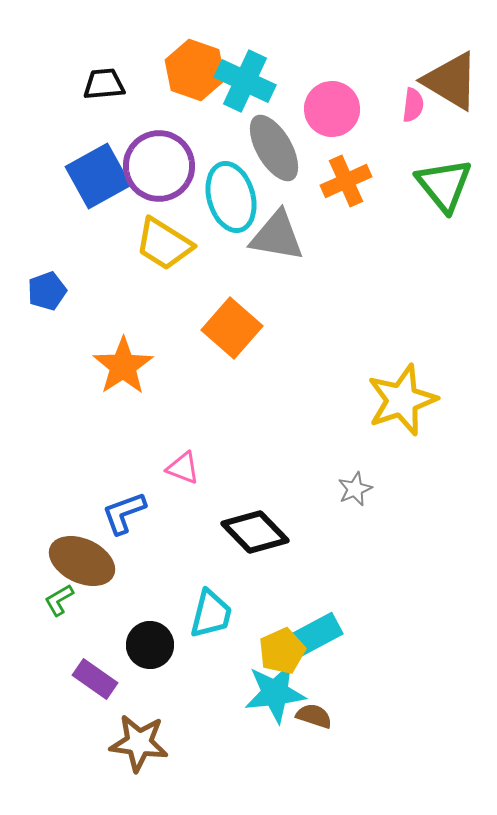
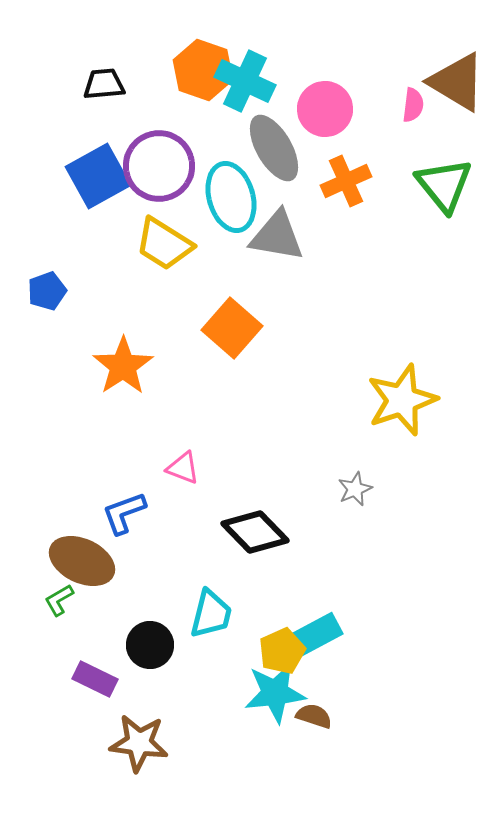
orange hexagon: moved 8 px right
brown triangle: moved 6 px right, 1 px down
pink circle: moved 7 px left
purple rectangle: rotated 9 degrees counterclockwise
